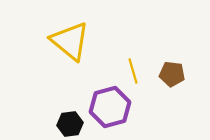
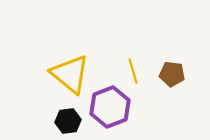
yellow triangle: moved 33 px down
purple hexagon: rotated 6 degrees counterclockwise
black hexagon: moved 2 px left, 3 px up
